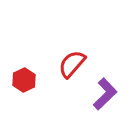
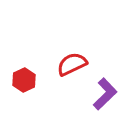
red semicircle: rotated 24 degrees clockwise
